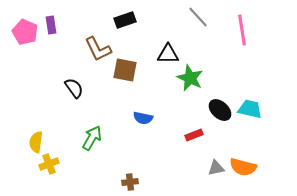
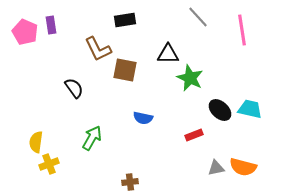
black rectangle: rotated 10 degrees clockwise
